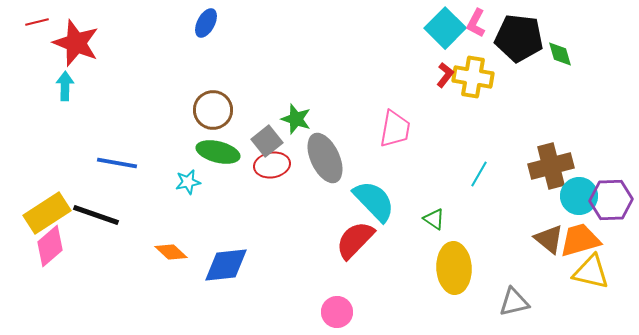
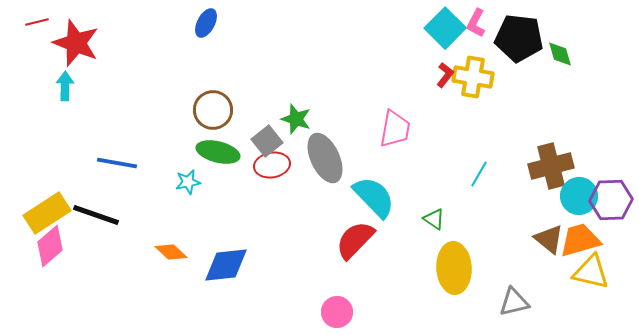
cyan semicircle: moved 4 px up
